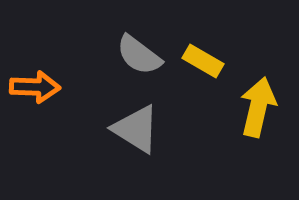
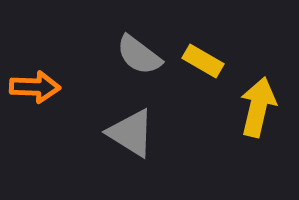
gray triangle: moved 5 px left, 4 px down
